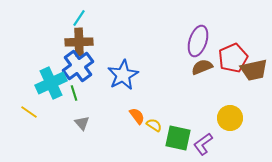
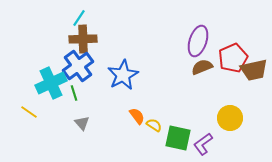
brown cross: moved 4 px right, 3 px up
